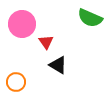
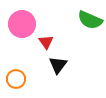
green semicircle: moved 2 px down
black triangle: rotated 36 degrees clockwise
orange circle: moved 3 px up
